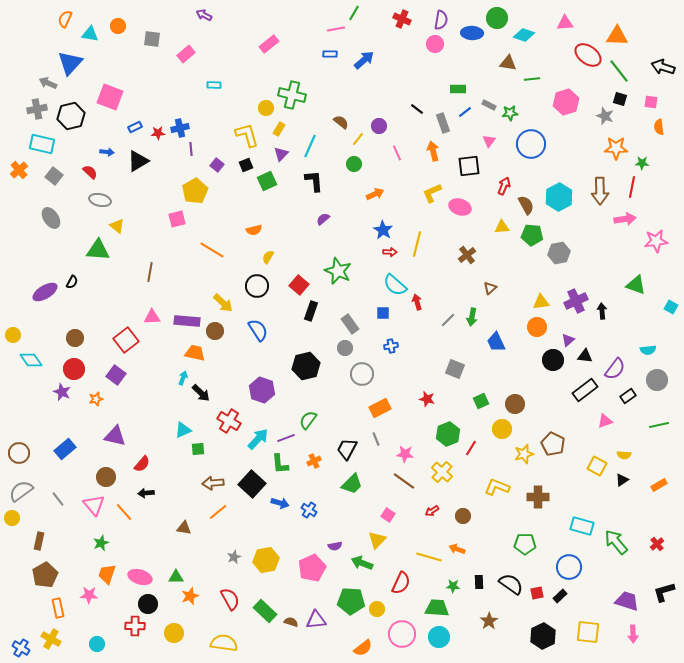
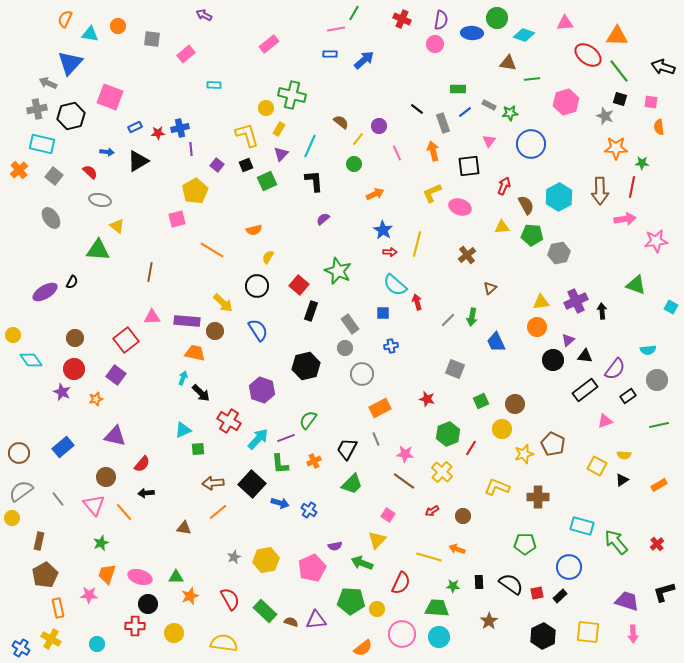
blue rectangle at (65, 449): moved 2 px left, 2 px up
